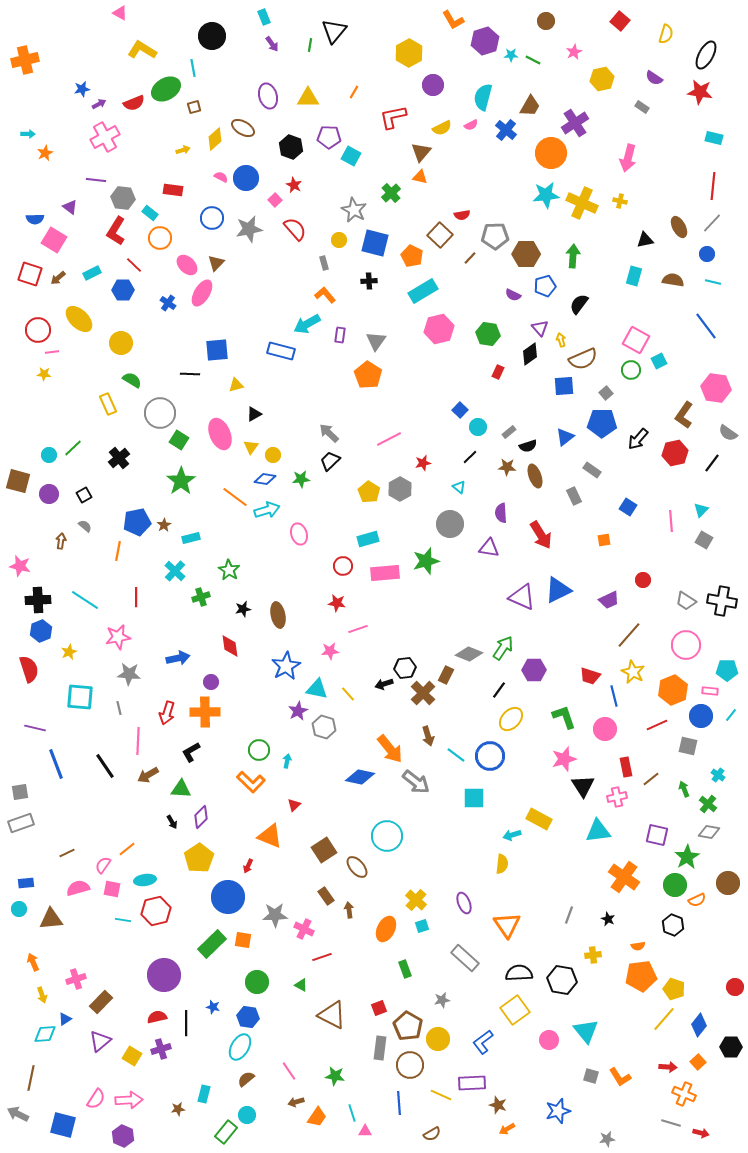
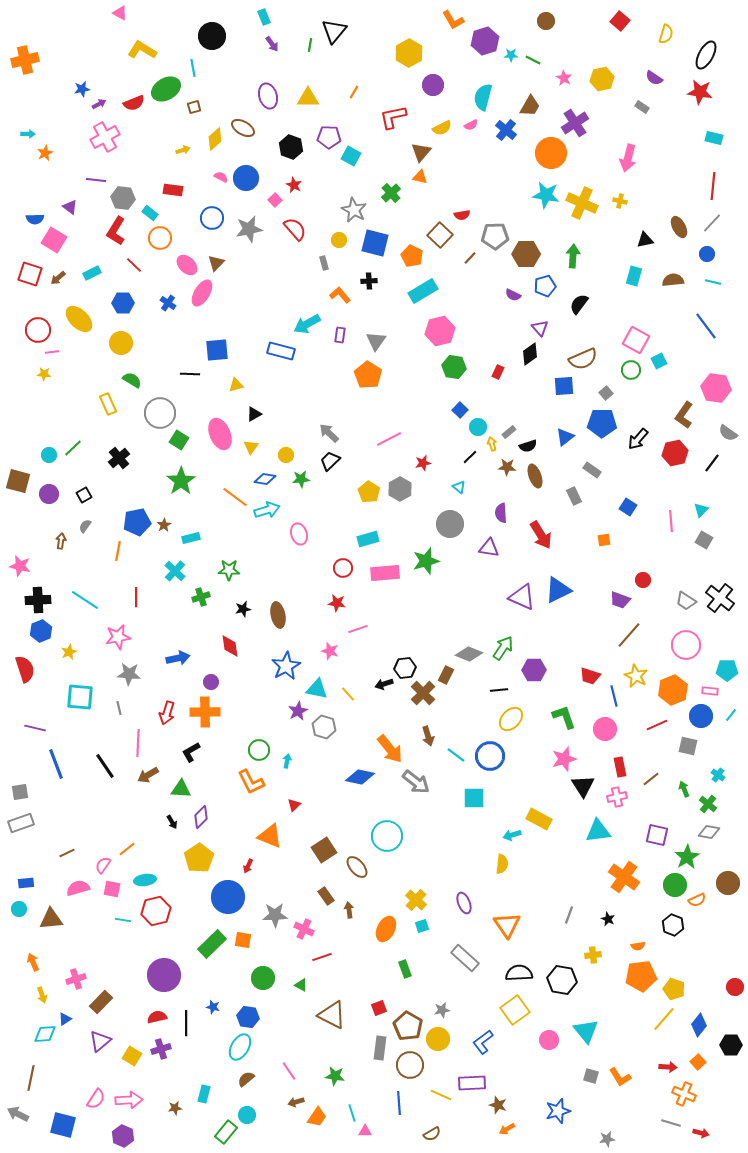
pink star at (574, 52): moved 10 px left, 26 px down; rotated 14 degrees counterclockwise
cyan star at (546, 195): rotated 16 degrees clockwise
brown semicircle at (673, 280): rotated 15 degrees counterclockwise
blue hexagon at (123, 290): moved 13 px down
orange L-shape at (325, 295): moved 15 px right
pink hexagon at (439, 329): moved 1 px right, 2 px down
green hexagon at (488, 334): moved 34 px left, 33 px down
yellow arrow at (561, 340): moved 69 px left, 104 px down
yellow circle at (273, 455): moved 13 px right
gray semicircle at (85, 526): rotated 96 degrees counterclockwise
red circle at (343, 566): moved 2 px down
green star at (229, 570): rotated 30 degrees counterclockwise
purple trapezoid at (609, 600): moved 11 px right; rotated 45 degrees clockwise
black cross at (722, 601): moved 2 px left, 3 px up; rotated 28 degrees clockwise
pink star at (330, 651): rotated 24 degrees clockwise
red semicircle at (29, 669): moved 4 px left
yellow star at (633, 672): moved 3 px right, 4 px down
black line at (499, 690): rotated 48 degrees clockwise
pink line at (138, 741): moved 2 px down
red rectangle at (626, 767): moved 6 px left
orange L-shape at (251, 782): rotated 20 degrees clockwise
green circle at (257, 982): moved 6 px right, 4 px up
gray star at (442, 1000): moved 10 px down
black hexagon at (731, 1047): moved 2 px up
brown star at (178, 1109): moved 3 px left, 1 px up
